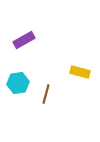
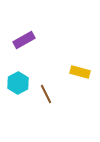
cyan hexagon: rotated 20 degrees counterclockwise
brown line: rotated 42 degrees counterclockwise
